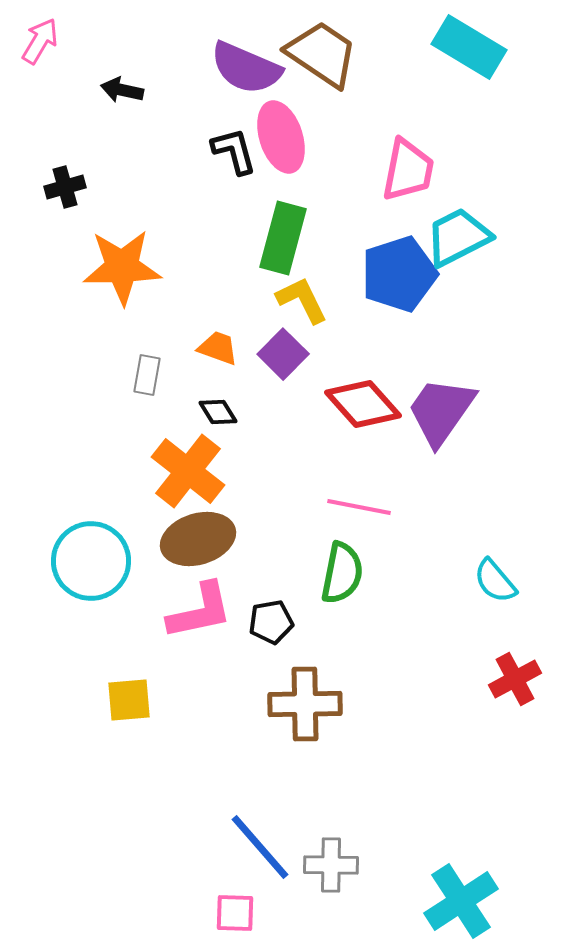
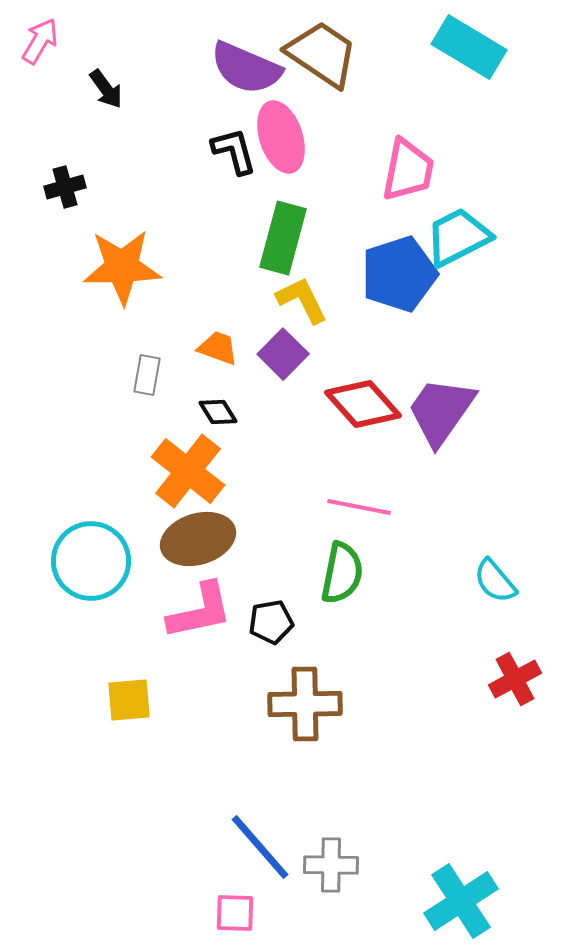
black arrow: moved 16 px left, 1 px up; rotated 138 degrees counterclockwise
